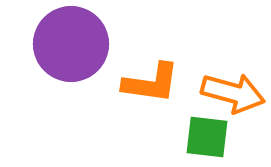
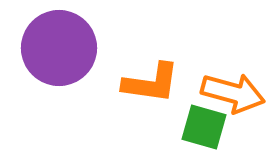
purple circle: moved 12 px left, 4 px down
green square: moved 3 px left, 10 px up; rotated 9 degrees clockwise
